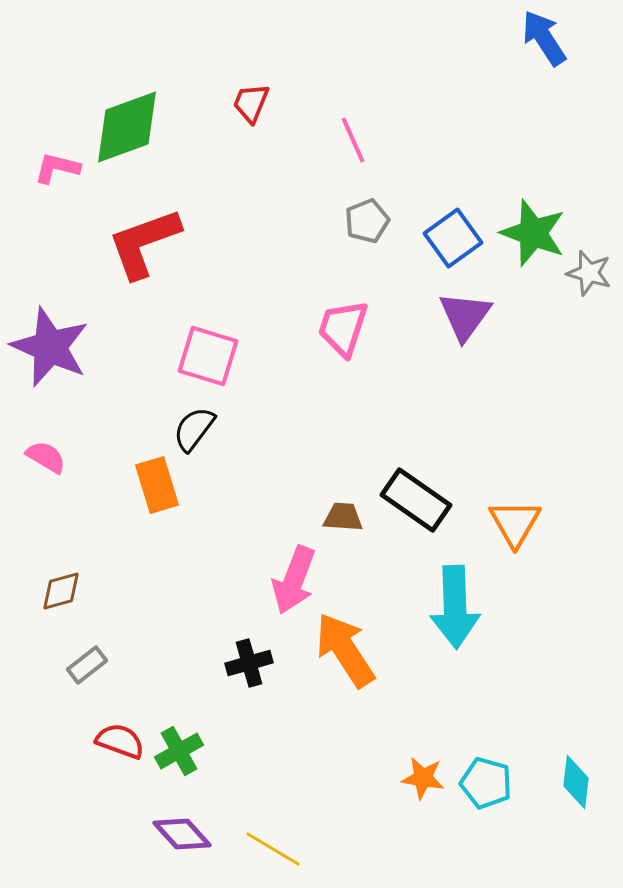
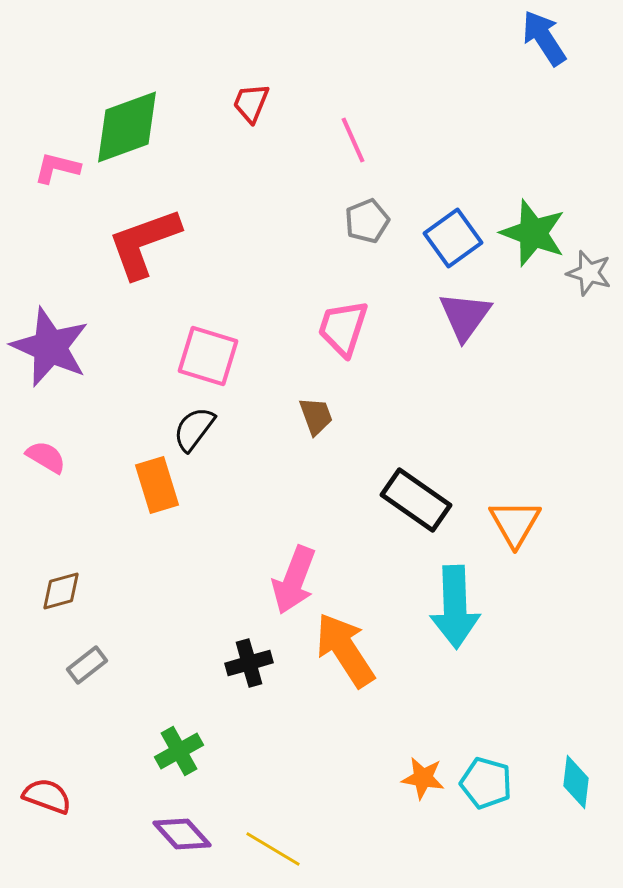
brown trapezoid: moved 27 px left, 101 px up; rotated 66 degrees clockwise
red semicircle: moved 73 px left, 55 px down
